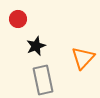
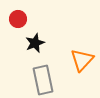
black star: moved 1 px left, 3 px up
orange triangle: moved 1 px left, 2 px down
